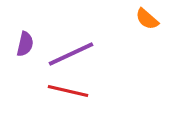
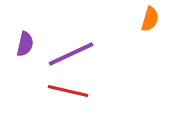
orange semicircle: moved 3 px right; rotated 115 degrees counterclockwise
